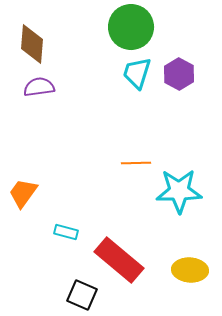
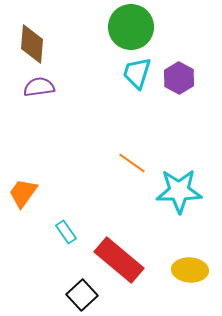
purple hexagon: moved 4 px down
orange line: moved 4 px left; rotated 36 degrees clockwise
cyan rectangle: rotated 40 degrees clockwise
black square: rotated 24 degrees clockwise
